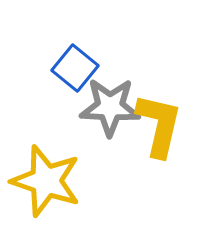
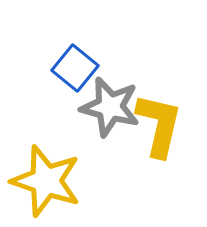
gray star: rotated 12 degrees clockwise
